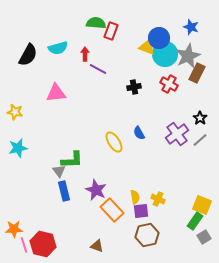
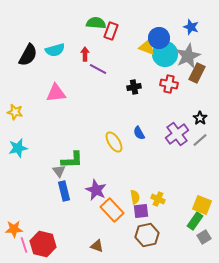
cyan semicircle: moved 3 px left, 2 px down
red cross: rotated 18 degrees counterclockwise
